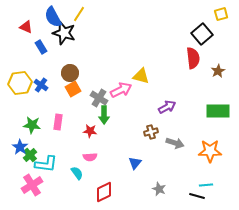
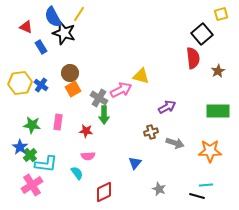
red star: moved 4 px left
pink semicircle: moved 2 px left, 1 px up
